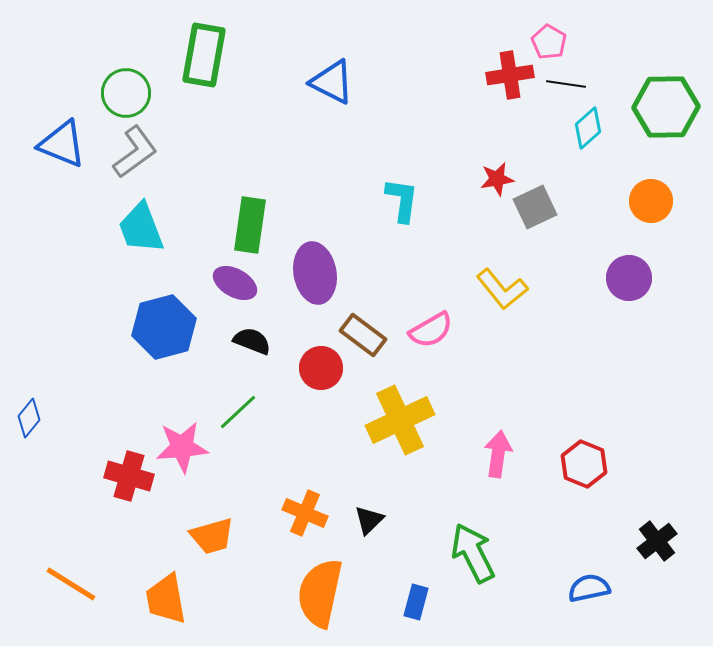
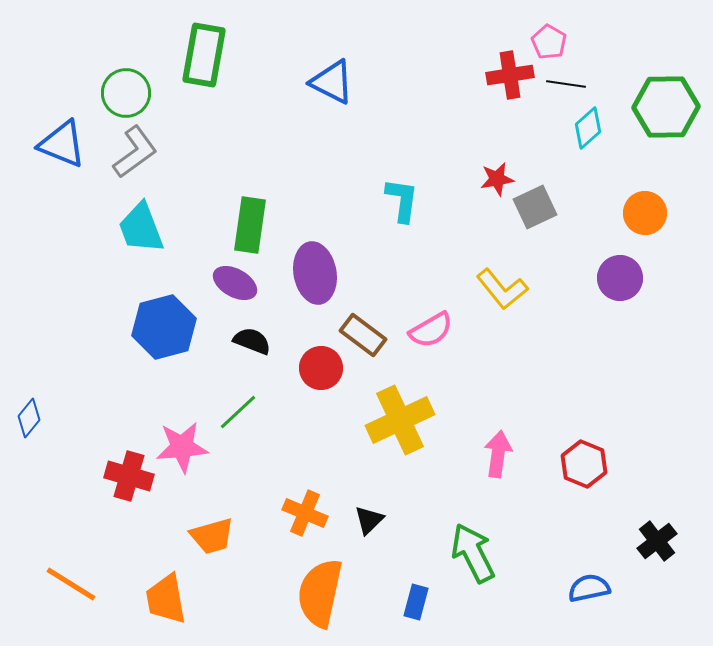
orange circle at (651, 201): moved 6 px left, 12 px down
purple circle at (629, 278): moved 9 px left
